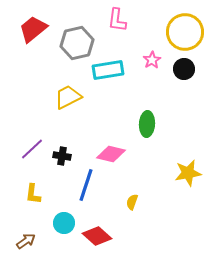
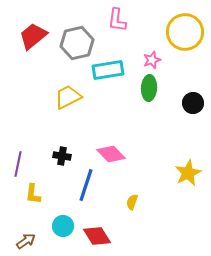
red trapezoid: moved 7 px down
pink star: rotated 12 degrees clockwise
black circle: moved 9 px right, 34 px down
green ellipse: moved 2 px right, 36 px up
purple line: moved 14 px left, 15 px down; rotated 35 degrees counterclockwise
pink diamond: rotated 32 degrees clockwise
yellow star: rotated 16 degrees counterclockwise
cyan circle: moved 1 px left, 3 px down
red diamond: rotated 16 degrees clockwise
